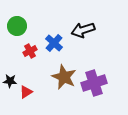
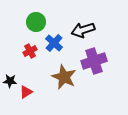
green circle: moved 19 px right, 4 px up
purple cross: moved 22 px up
